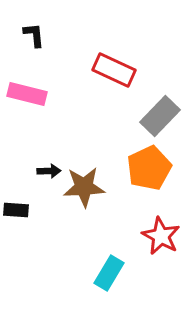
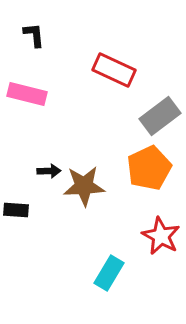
gray rectangle: rotated 9 degrees clockwise
brown star: moved 1 px up
